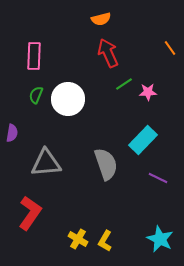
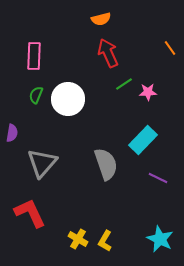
gray triangle: moved 4 px left; rotated 44 degrees counterclockwise
red L-shape: rotated 60 degrees counterclockwise
